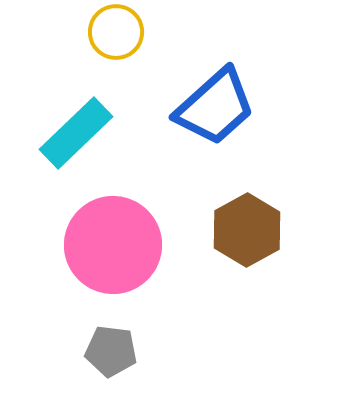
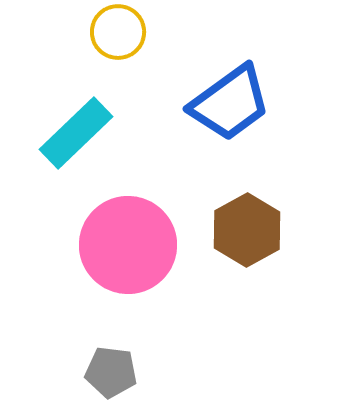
yellow circle: moved 2 px right
blue trapezoid: moved 15 px right, 4 px up; rotated 6 degrees clockwise
pink circle: moved 15 px right
gray pentagon: moved 21 px down
